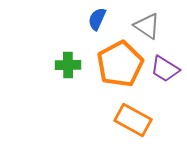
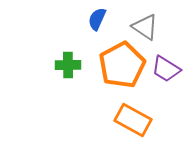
gray triangle: moved 2 px left, 1 px down
orange pentagon: moved 2 px right, 1 px down
purple trapezoid: moved 1 px right
